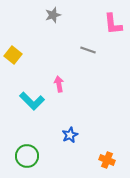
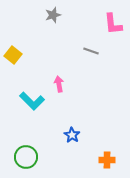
gray line: moved 3 px right, 1 px down
blue star: moved 2 px right; rotated 14 degrees counterclockwise
green circle: moved 1 px left, 1 px down
orange cross: rotated 21 degrees counterclockwise
